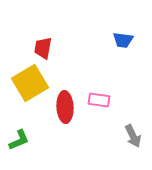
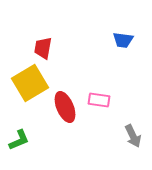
red ellipse: rotated 20 degrees counterclockwise
